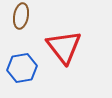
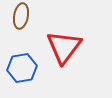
red triangle: rotated 15 degrees clockwise
